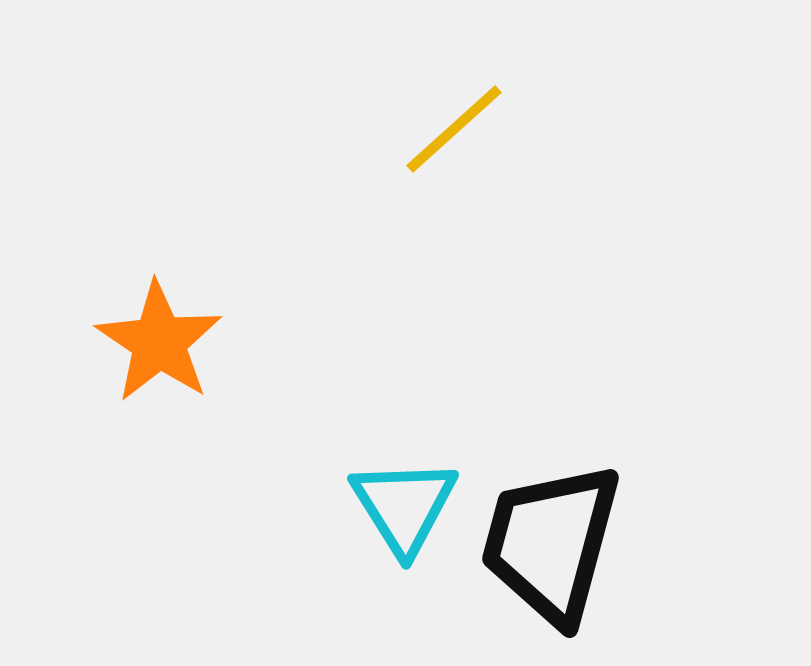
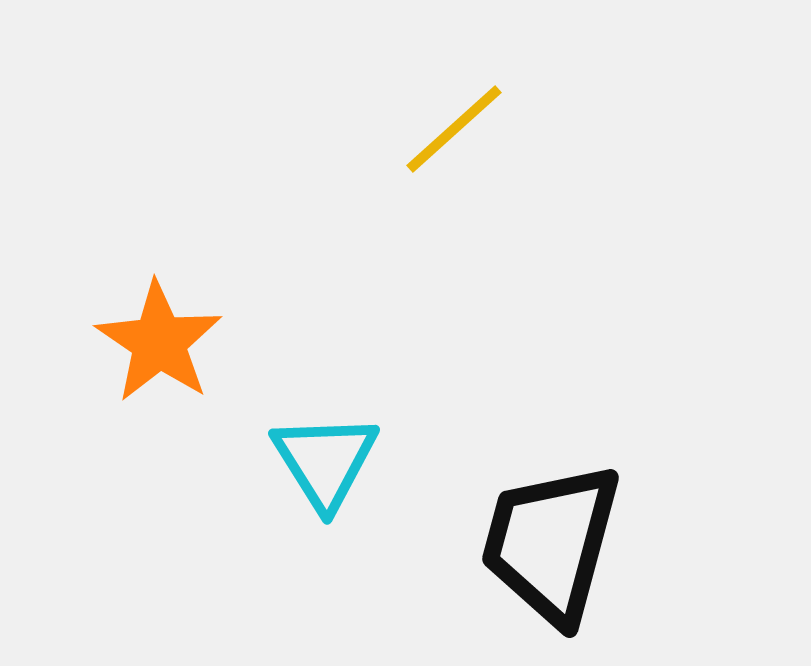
cyan triangle: moved 79 px left, 45 px up
